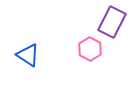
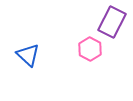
blue triangle: rotated 10 degrees clockwise
